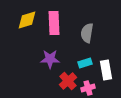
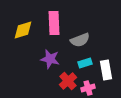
yellow diamond: moved 4 px left, 10 px down
gray semicircle: moved 7 px left, 7 px down; rotated 120 degrees counterclockwise
purple star: rotated 12 degrees clockwise
